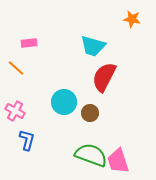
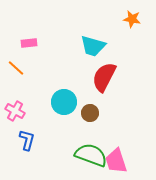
pink trapezoid: moved 2 px left
